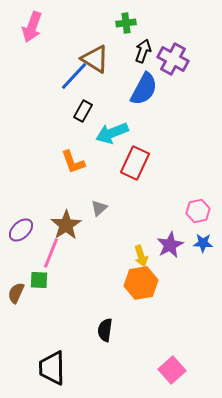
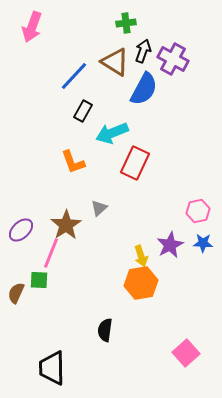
brown triangle: moved 20 px right, 3 px down
pink square: moved 14 px right, 17 px up
